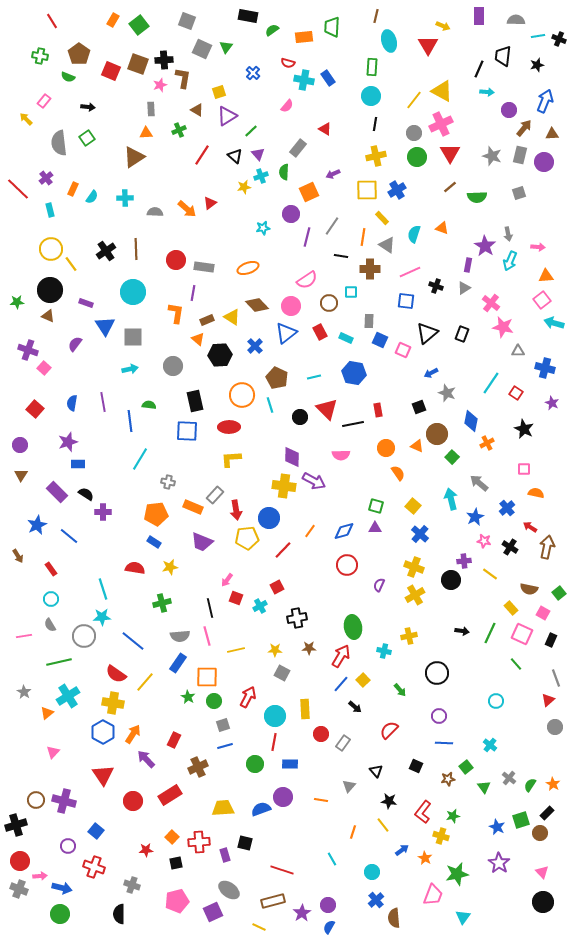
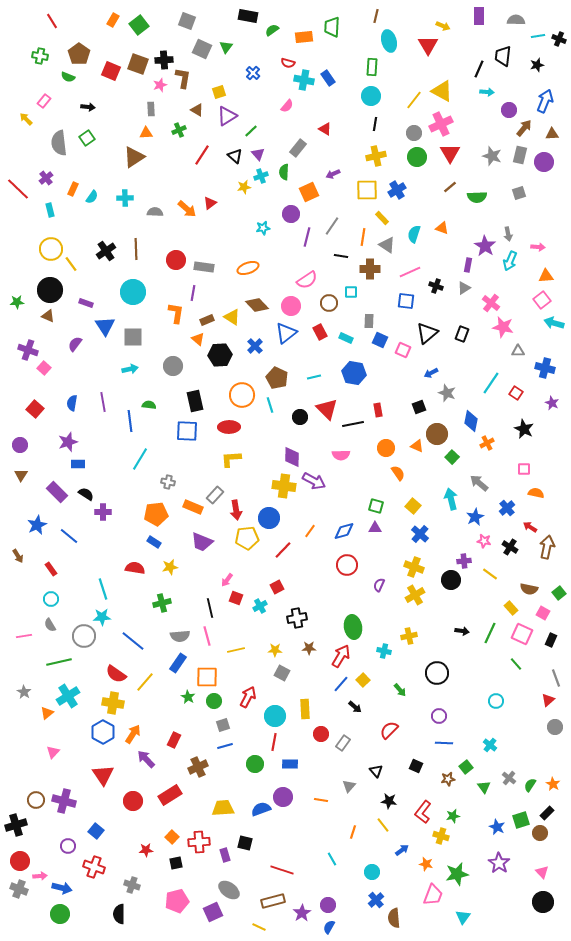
orange star at (425, 858): moved 1 px right, 6 px down; rotated 16 degrees counterclockwise
